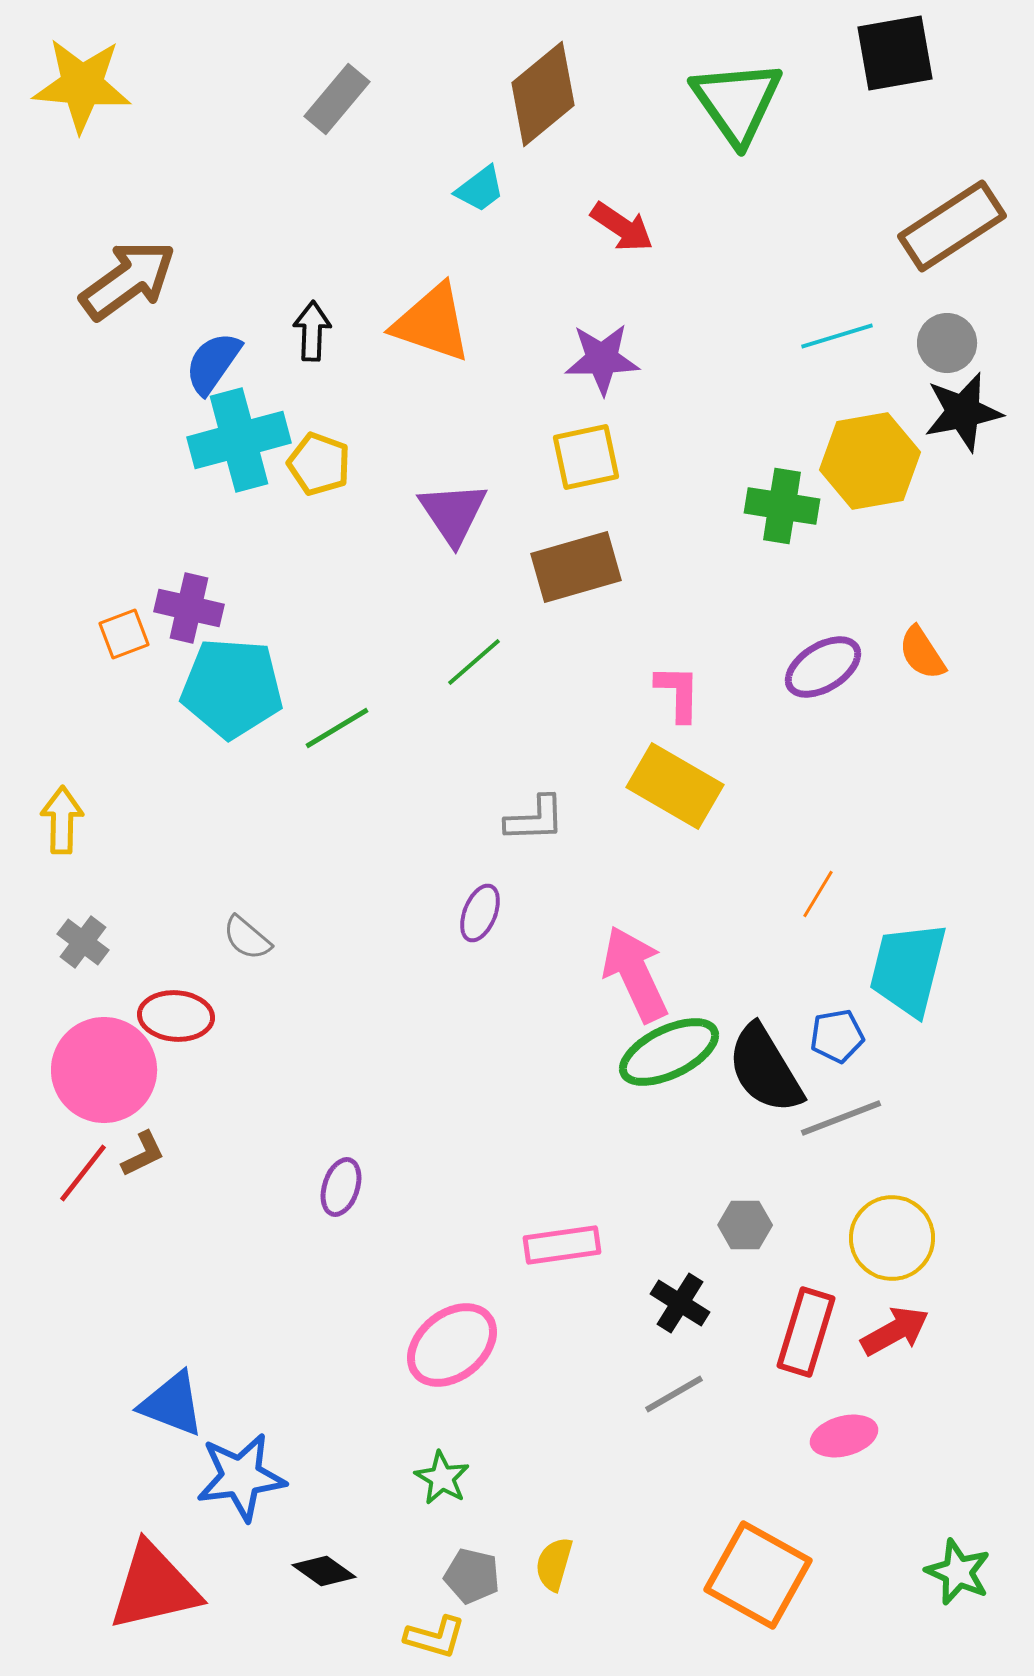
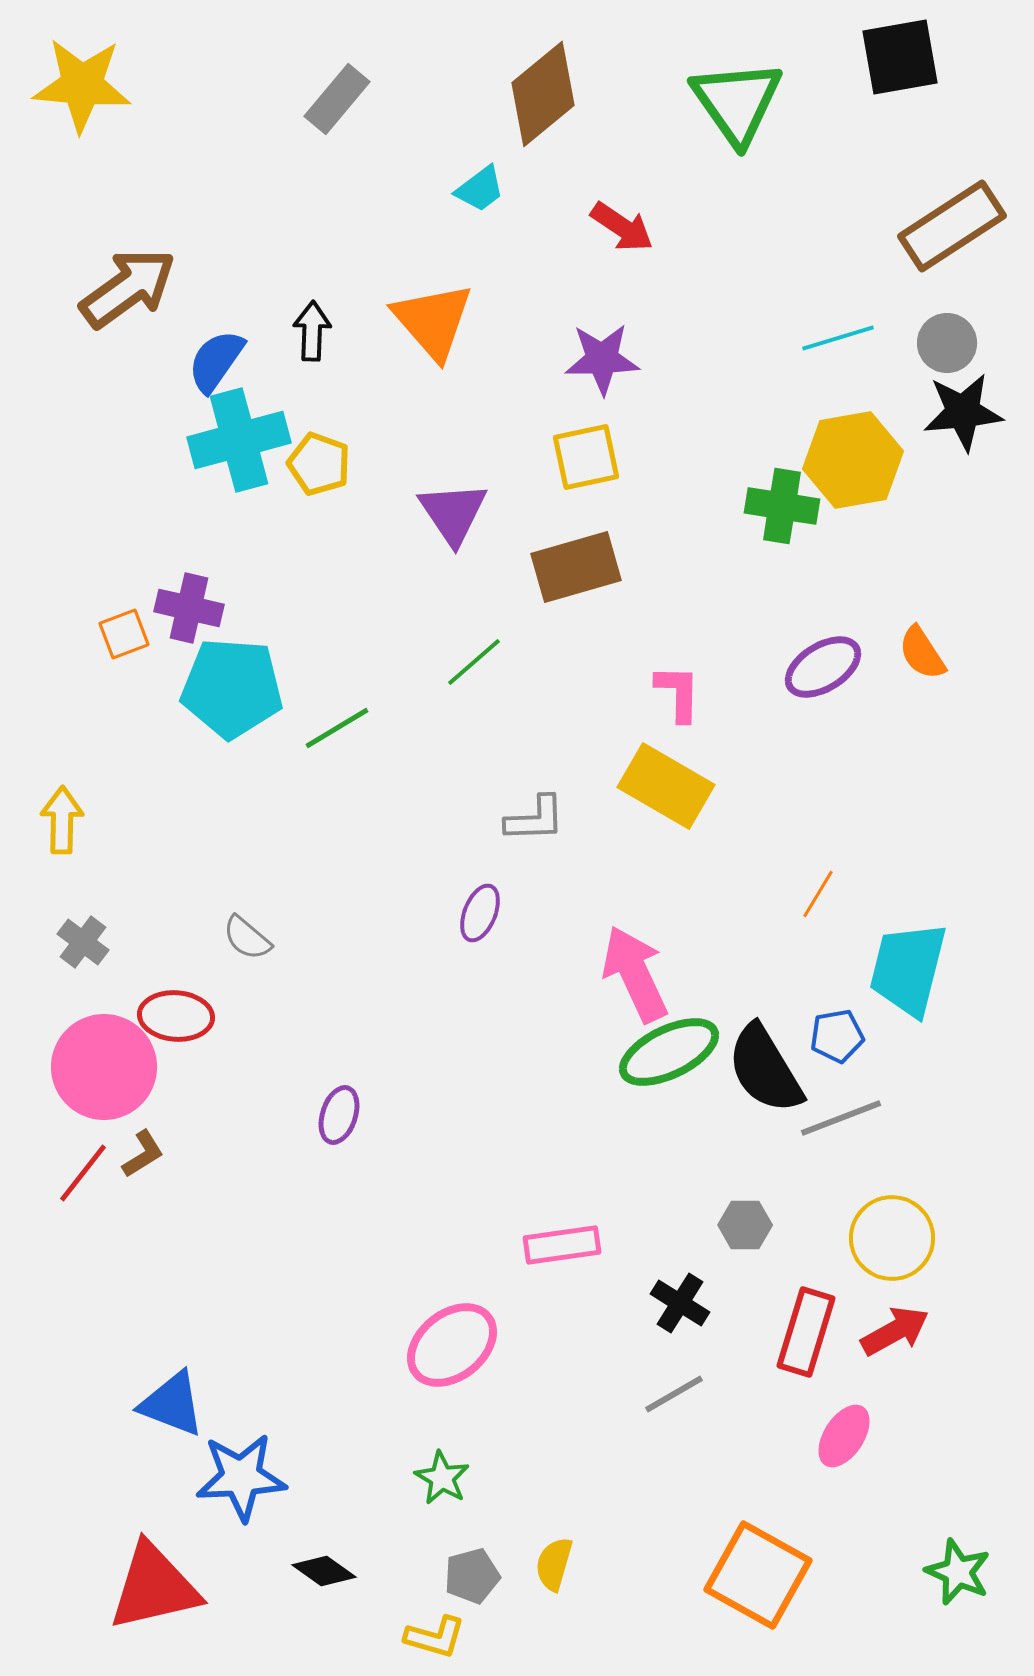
black square at (895, 53): moved 5 px right, 4 px down
brown arrow at (128, 280): moved 8 px down
orange triangle at (432, 323): moved 1 px right, 2 px up; rotated 30 degrees clockwise
cyan line at (837, 336): moved 1 px right, 2 px down
blue semicircle at (213, 363): moved 3 px right, 2 px up
black star at (963, 412): rotated 6 degrees clockwise
yellow hexagon at (870, 461): moved 17 px left, 1 px up
yellow rectangle at (675, 786): moved 9 px left
pink circle at (104, 1070): moved 3 px up
brown L-shape at (143, 1154): rotated 6 degrees counterclockwise
purple ellipse at (341, 1187): moved 2 px left, 72 px up
pink ellipse at (844, 1436): rotated 42 degrees counterclockwise
blue star at (241, 1477): rotated 4 degrees clockwise
gray pentagon at (472, 1576): rotated 28 degrees counterclockwise
